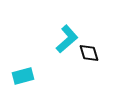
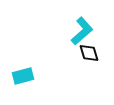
cyan L-shape: moved 15 px right, 8 px up
